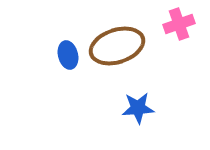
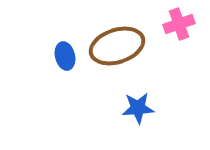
blue ellipse: moved 3 px left, 1 px down
